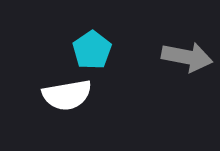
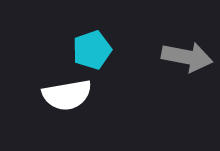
cyan pentagon: rotated 15 degrees clockwise
